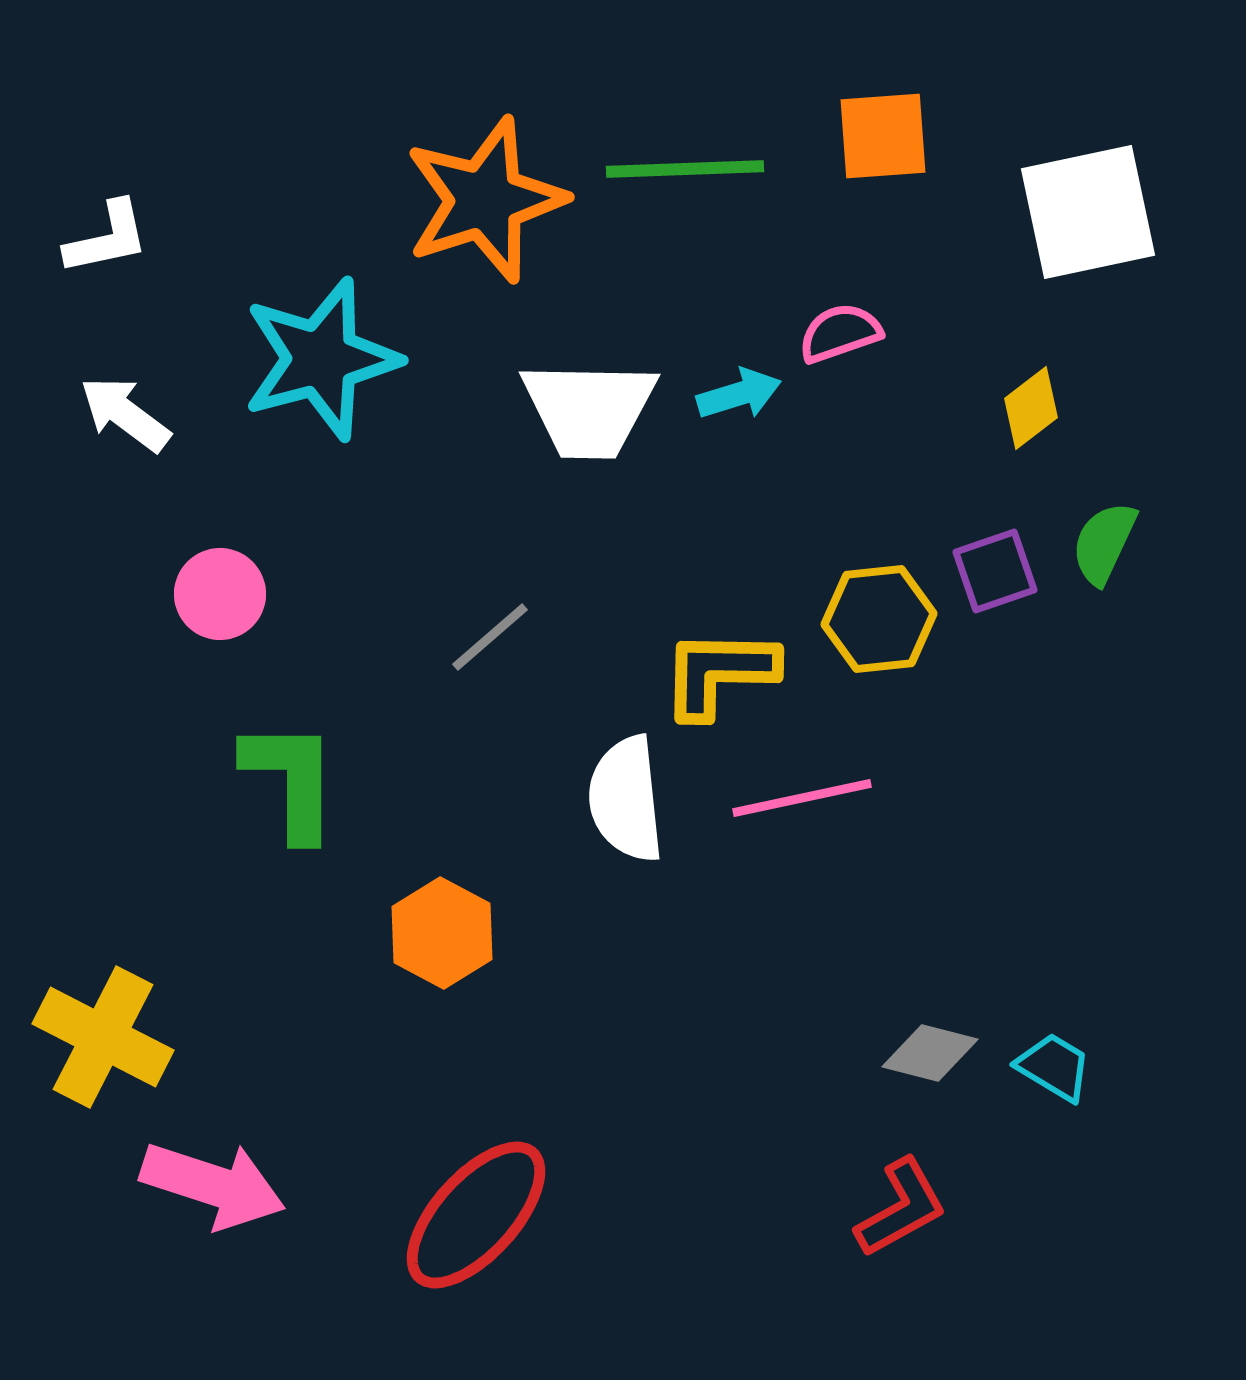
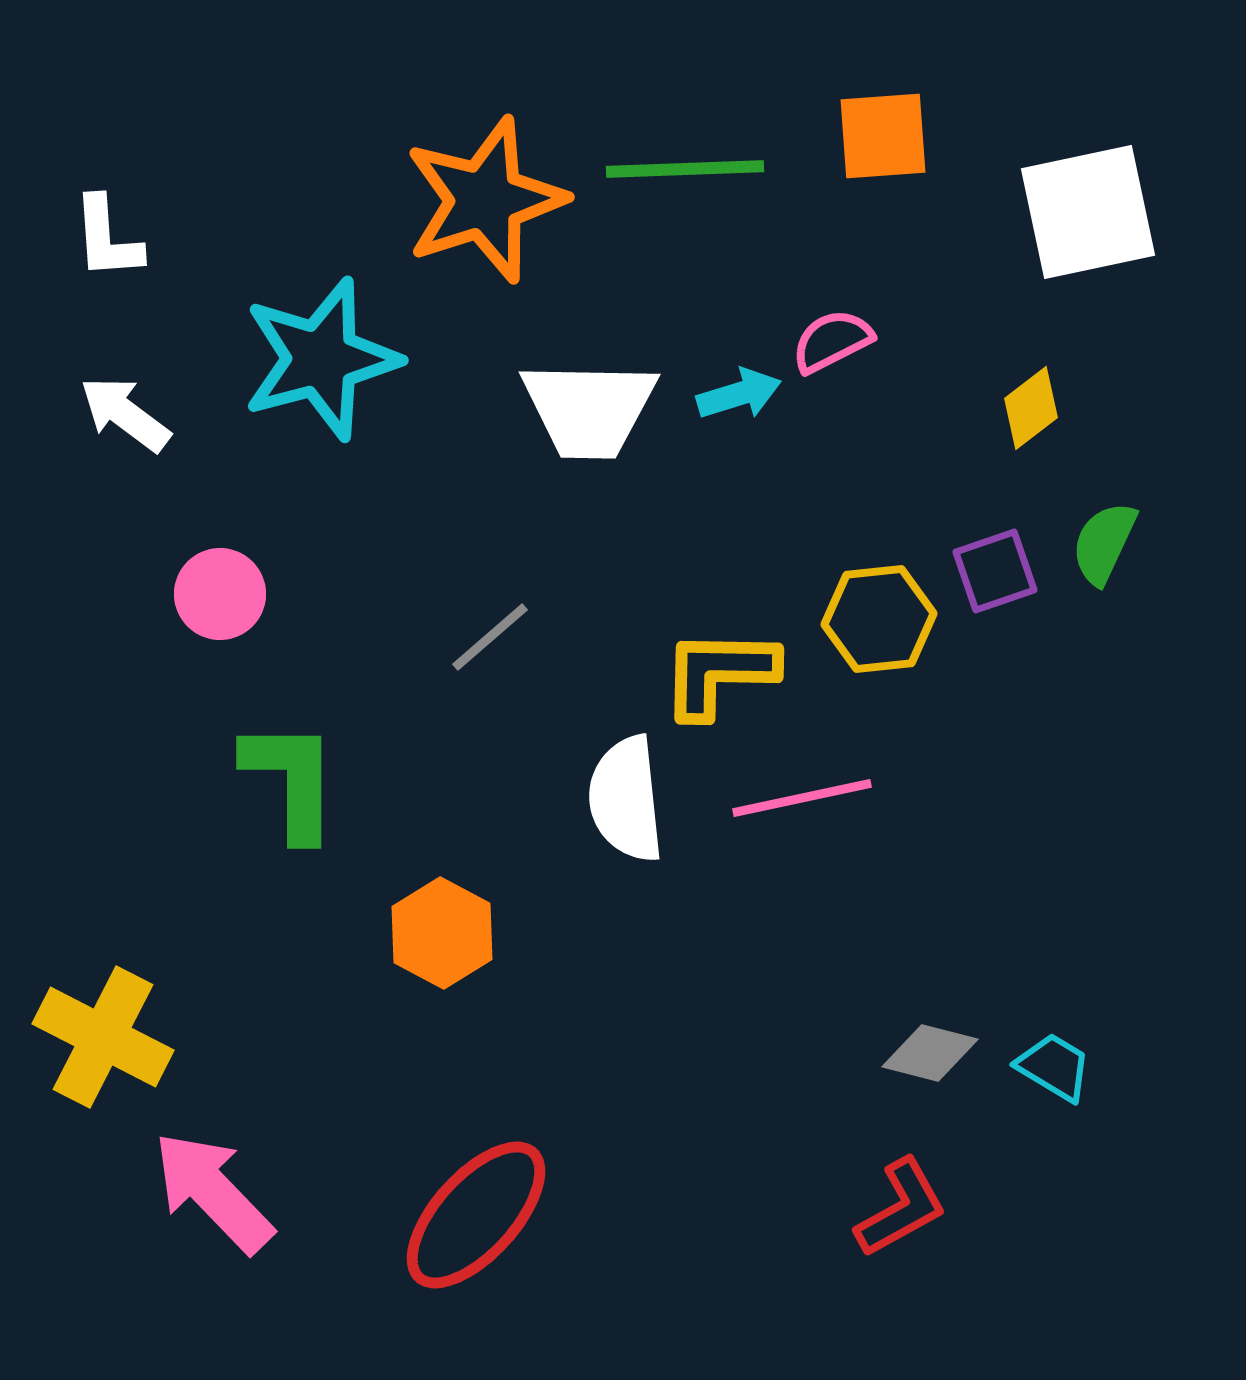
white L-shape: rotated 98 degrees clockwise
pink semicircle: moved 8 px left, 8 px down; rotated 8 degrees counterclockwise
pink arrow: moved 7 px down; rotated 152 degrees counterclockwise
